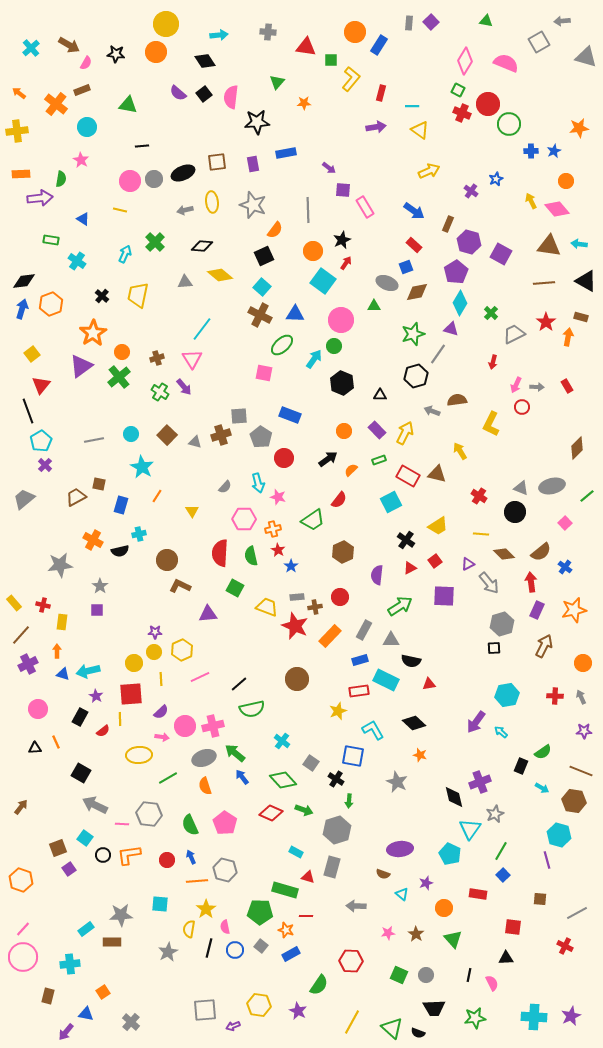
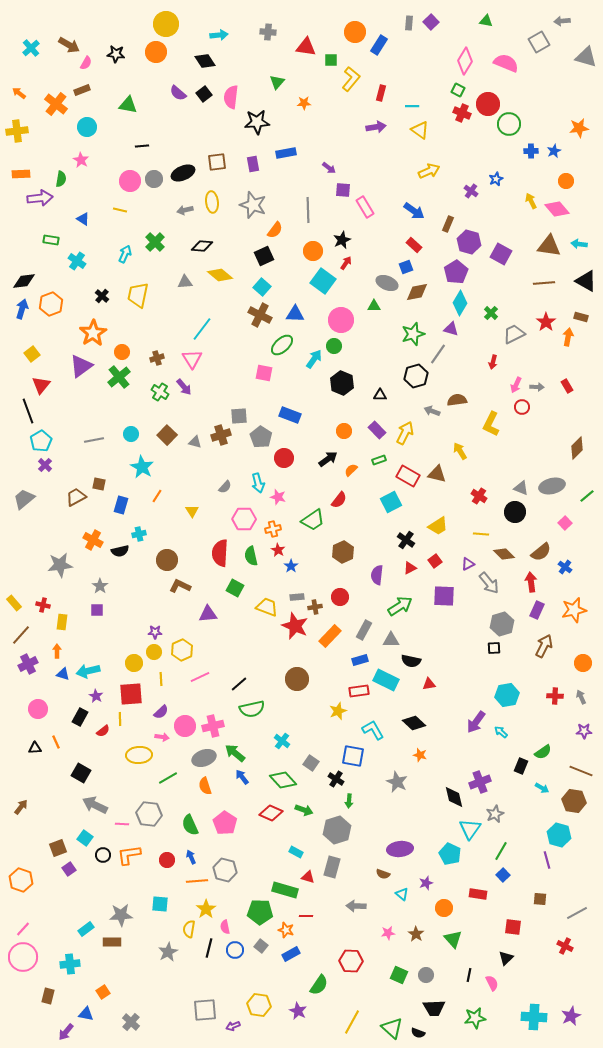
black triangle at (506, 958): rotated 42 degrees counterclockwise
